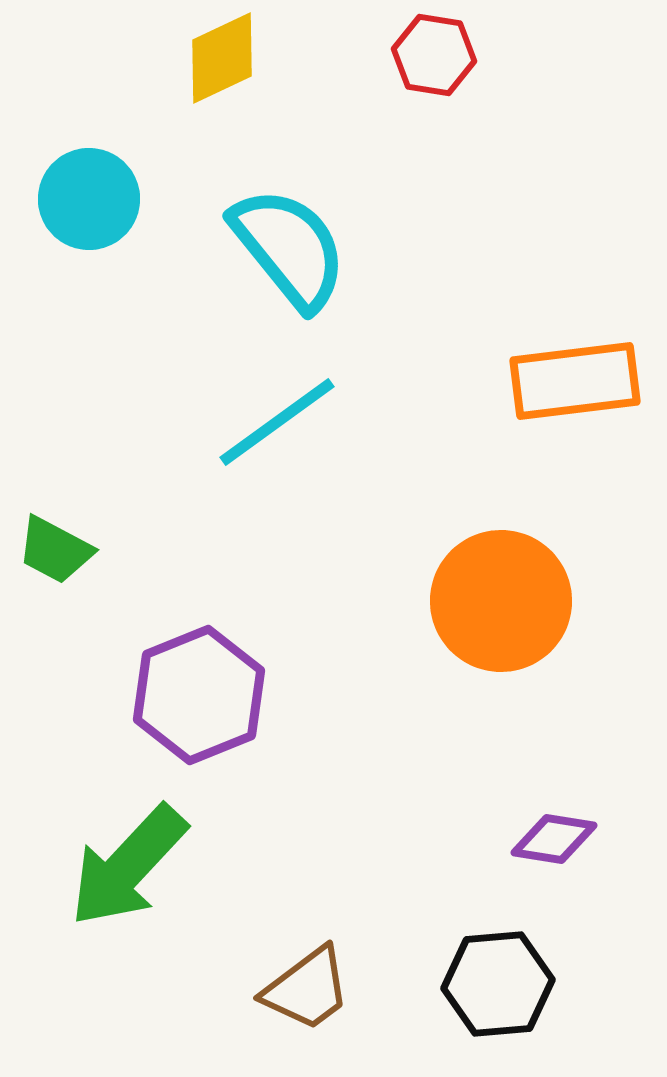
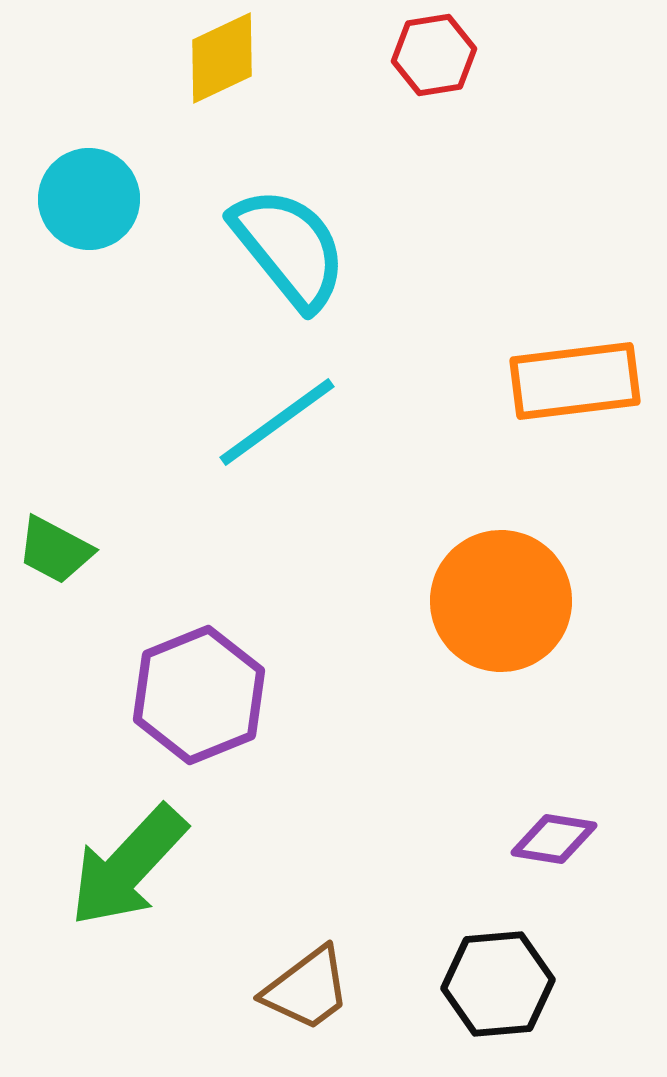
red hexagon: rotated 18 degrees counterclockwise
